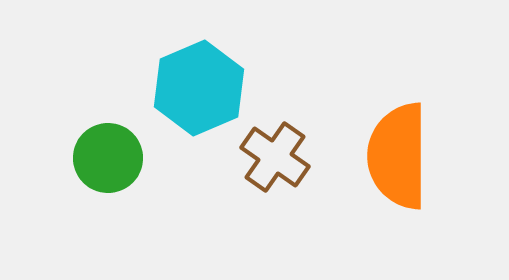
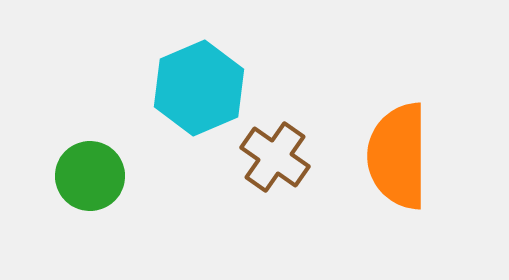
green circle: moved 18 px left, 18 px down
